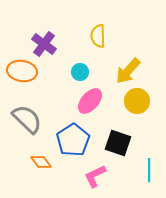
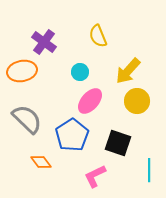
yellow semicircle: rotated 20 degrees counterclockwise
purple cross: moved 2 px up
orange ellipse: rotated 20 degrees counterclockwise
blue pentagon: moved 1 px left, 5 px up
